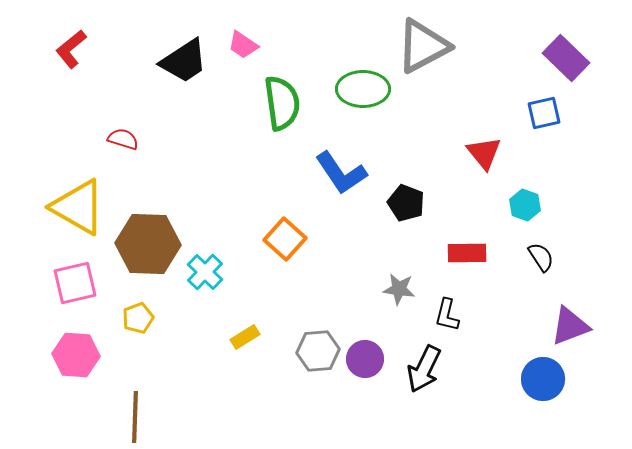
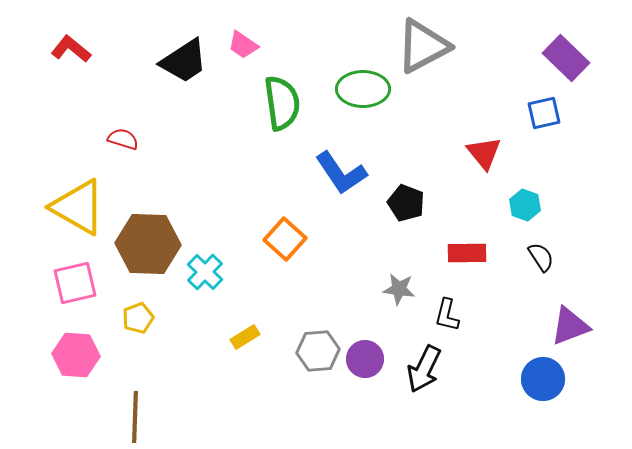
red L-shape: rotated 78 degrees clockwise
